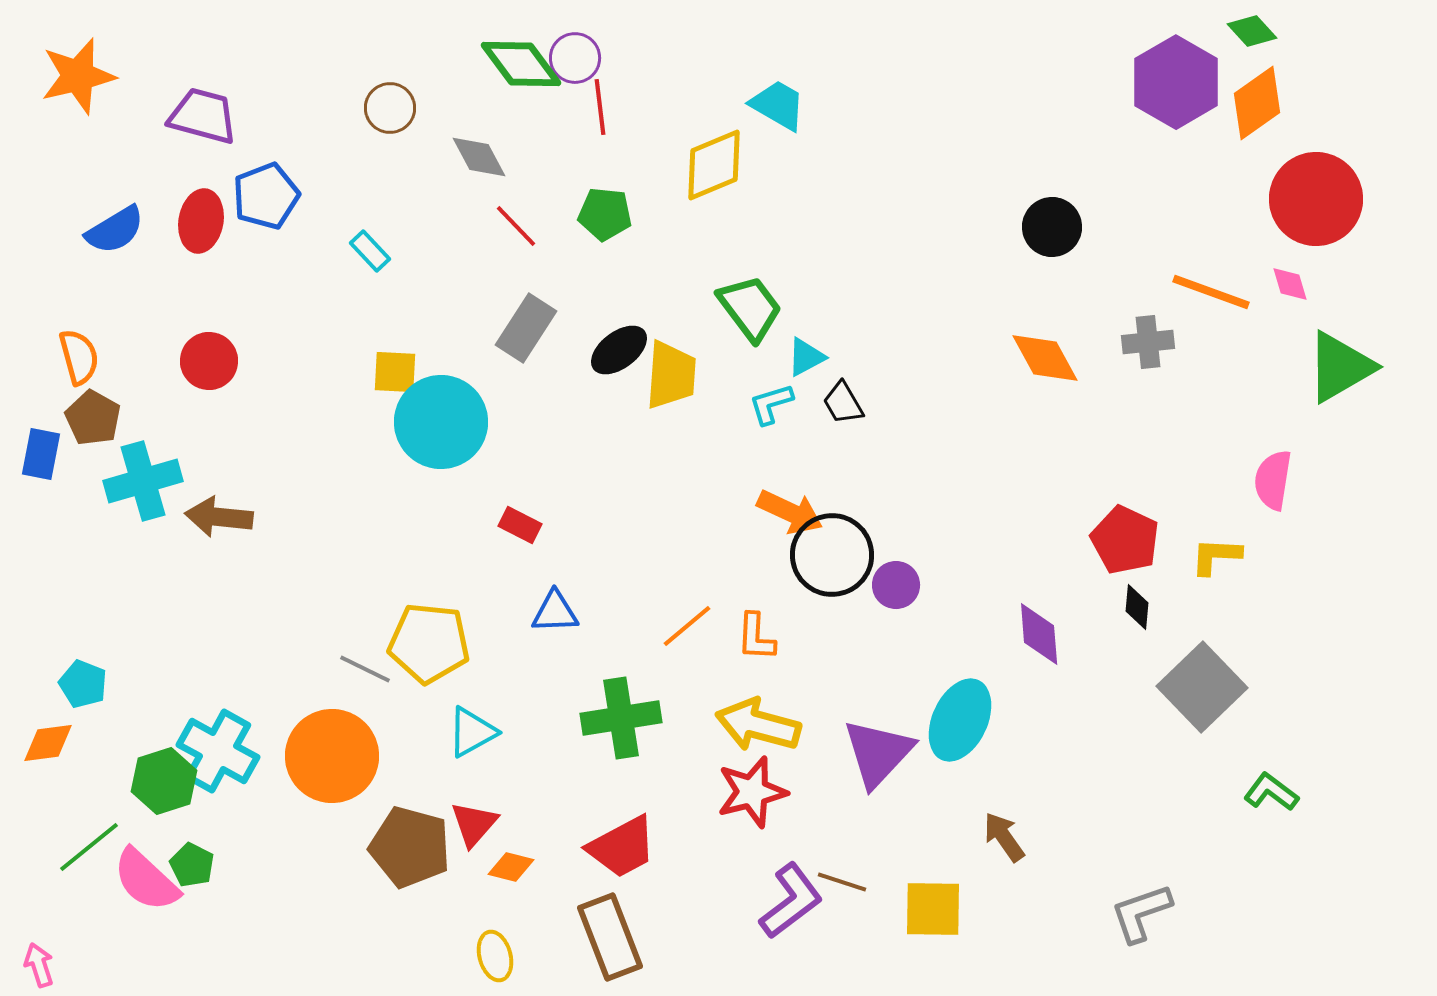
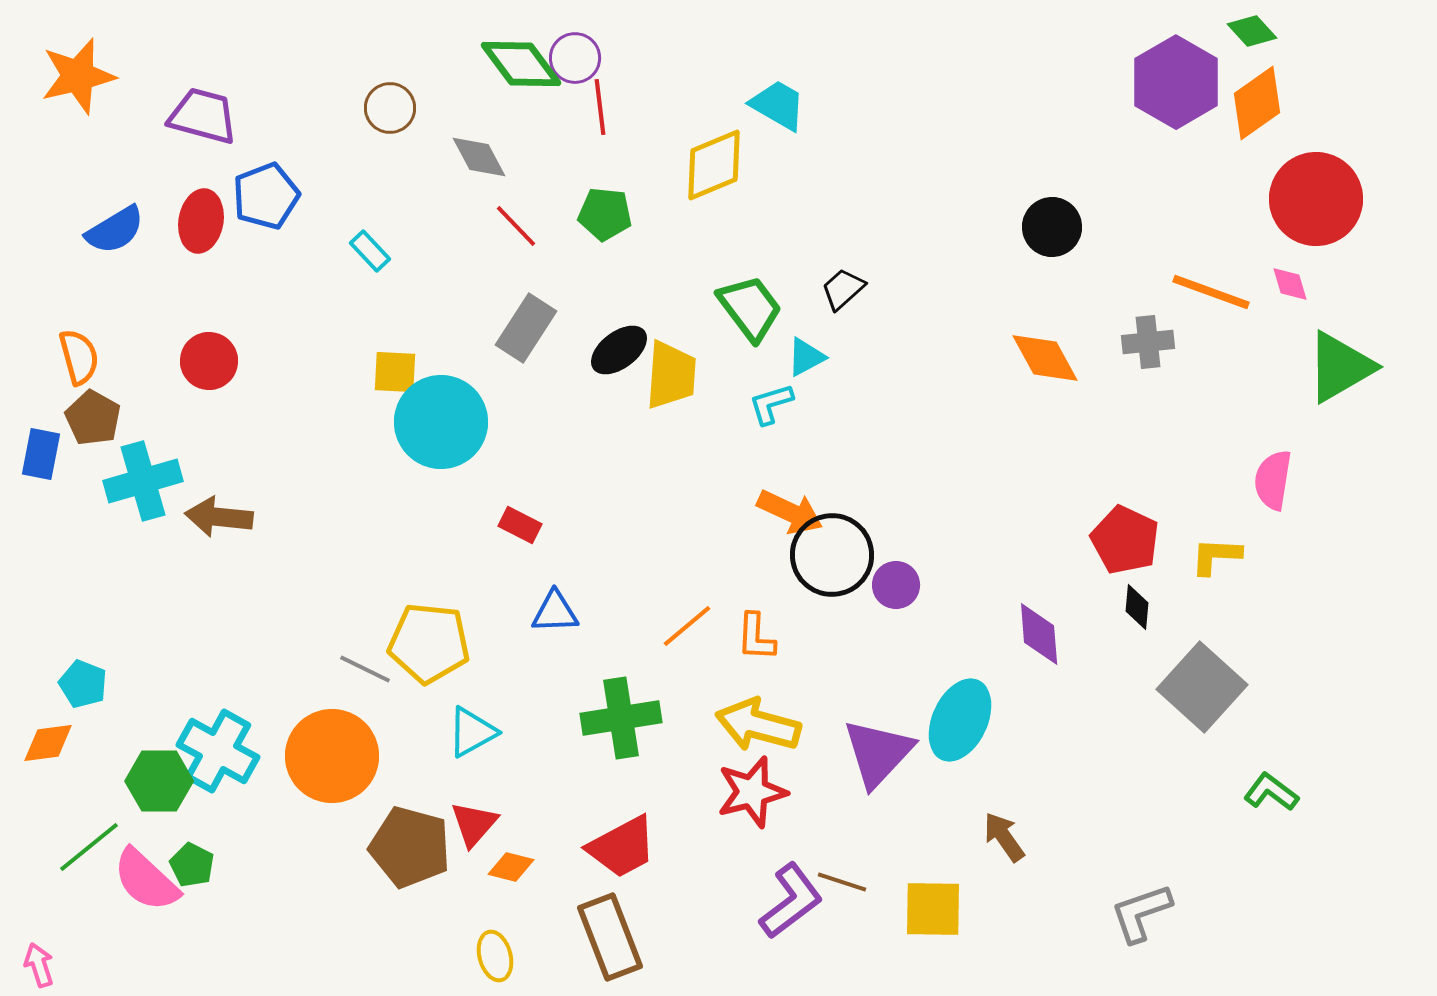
black trapezoid at (843, 403): moved 114 px up; rotated 78 degrees clockwise
gray square at (1202, 687): rotated 4 degrees counterclockwise
green hexagon at (164, 781): moved 5 px left; rotated 18 degrees clockwise
